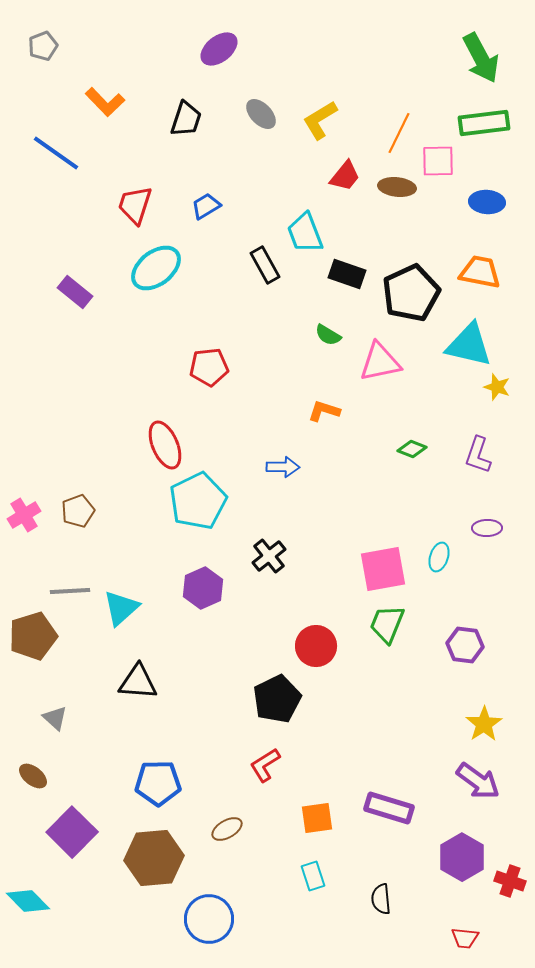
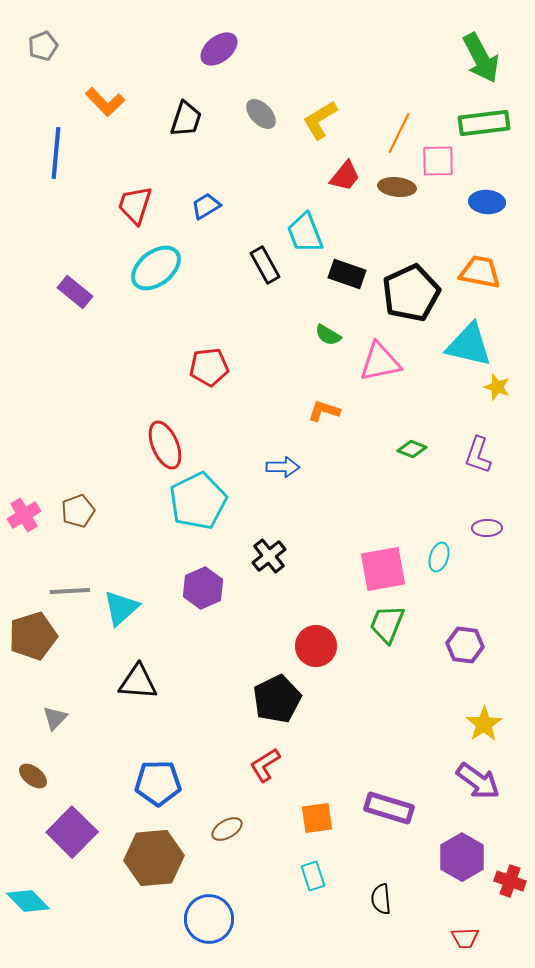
blue line at (56, 153): rotated 60 degrees clockwise
gray triangle at (55, 718): rotated 32 degrees clockwise
red trapezoid at (465, 938): rotated 8 degrees counterclockwise
